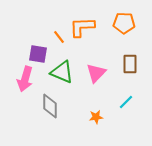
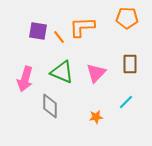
orange pentagon: moved 3 px right, 5 px up
purple square: moved 23 px up
